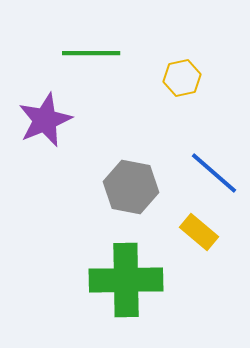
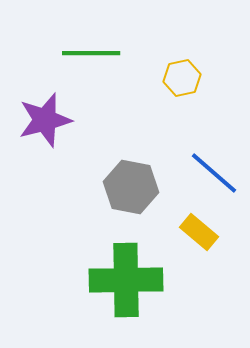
purple star: rotated 8 degrees clockwise
